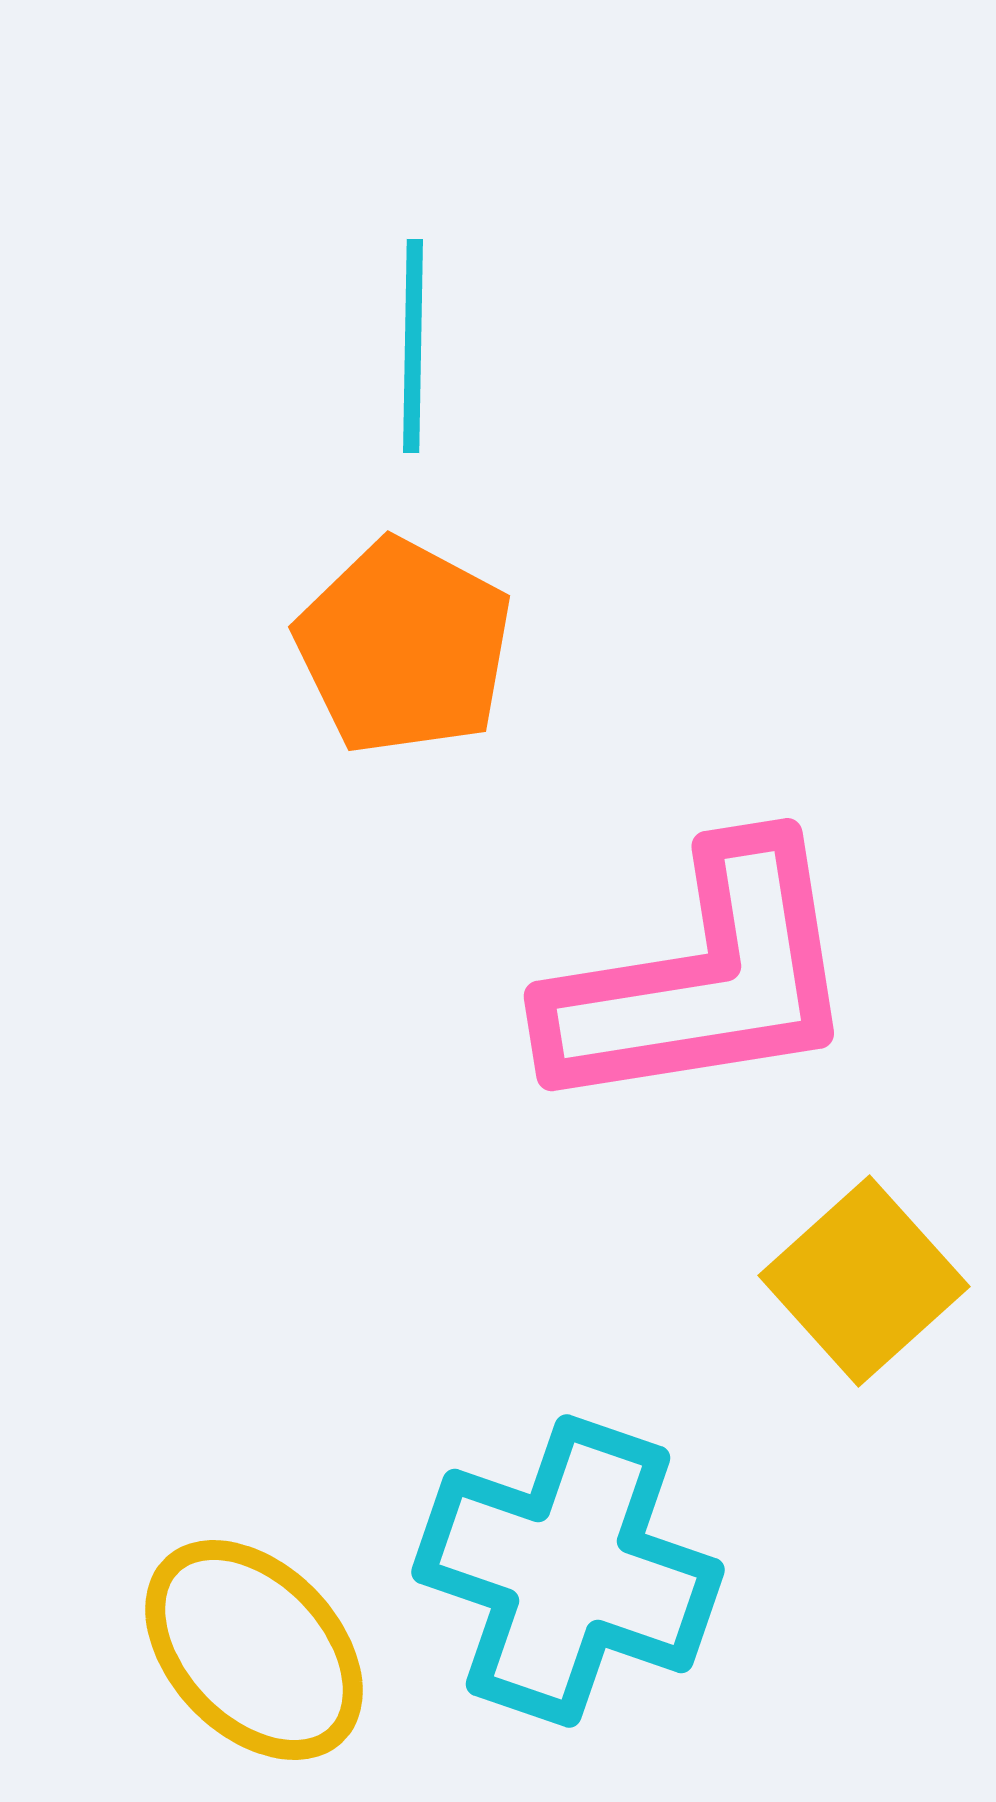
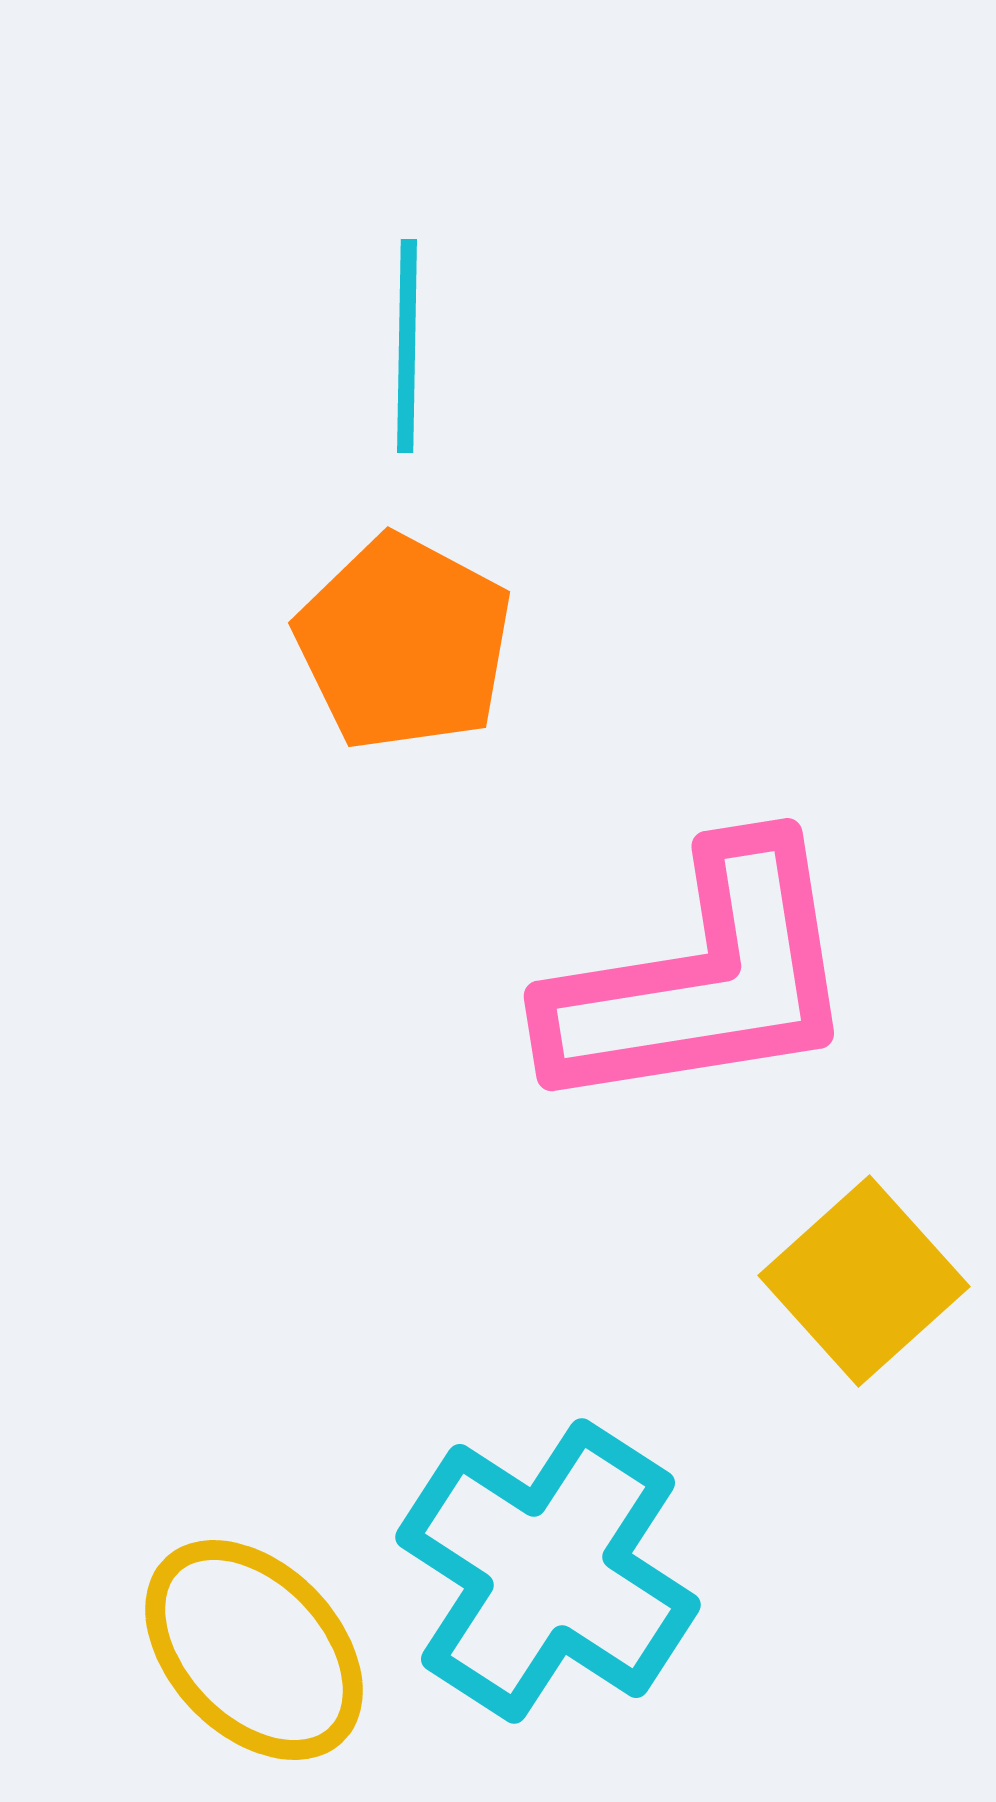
cyan line: moved 6 px left
orange pentagon: moved 4 px up
cyan cross: moved 20 px left; rotated 14 degrees clockwise
